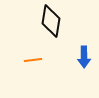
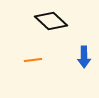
black diamond: rotated 56 degrees counterclockwise
